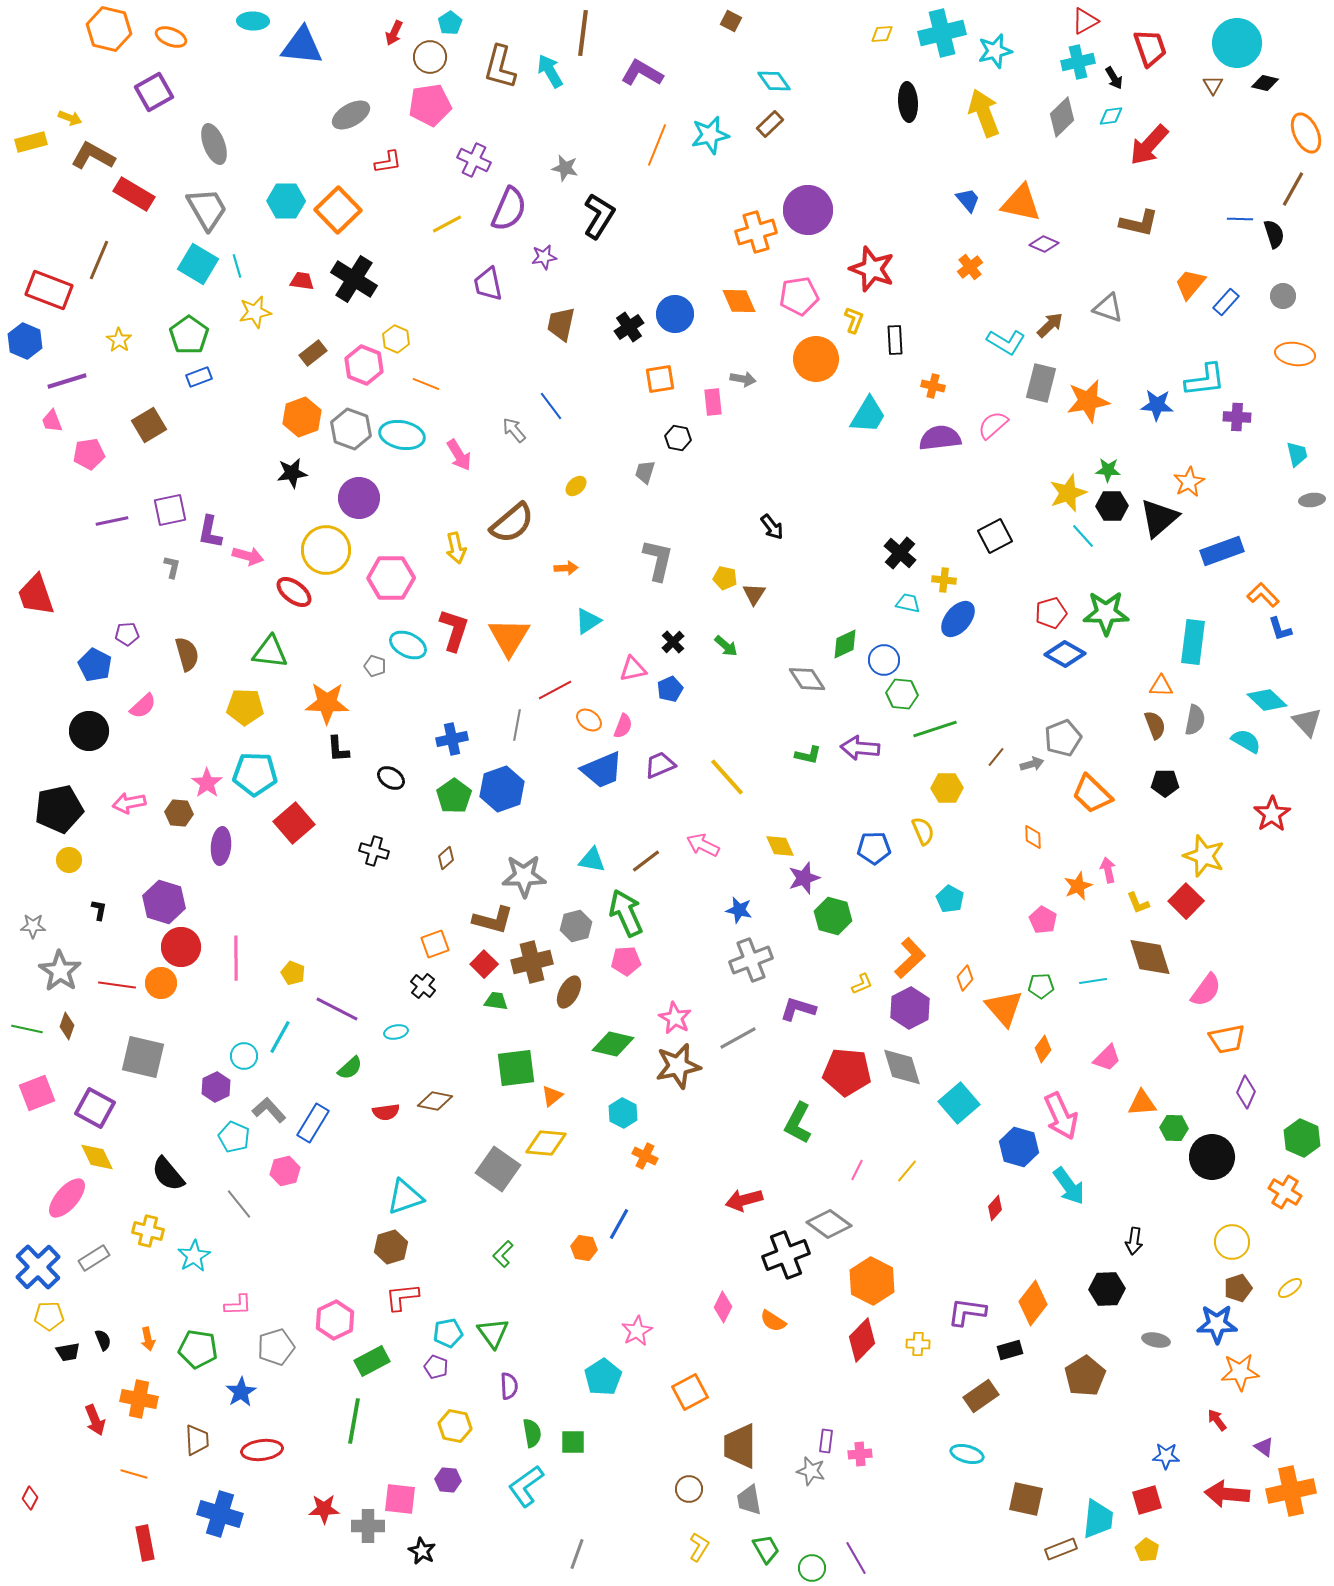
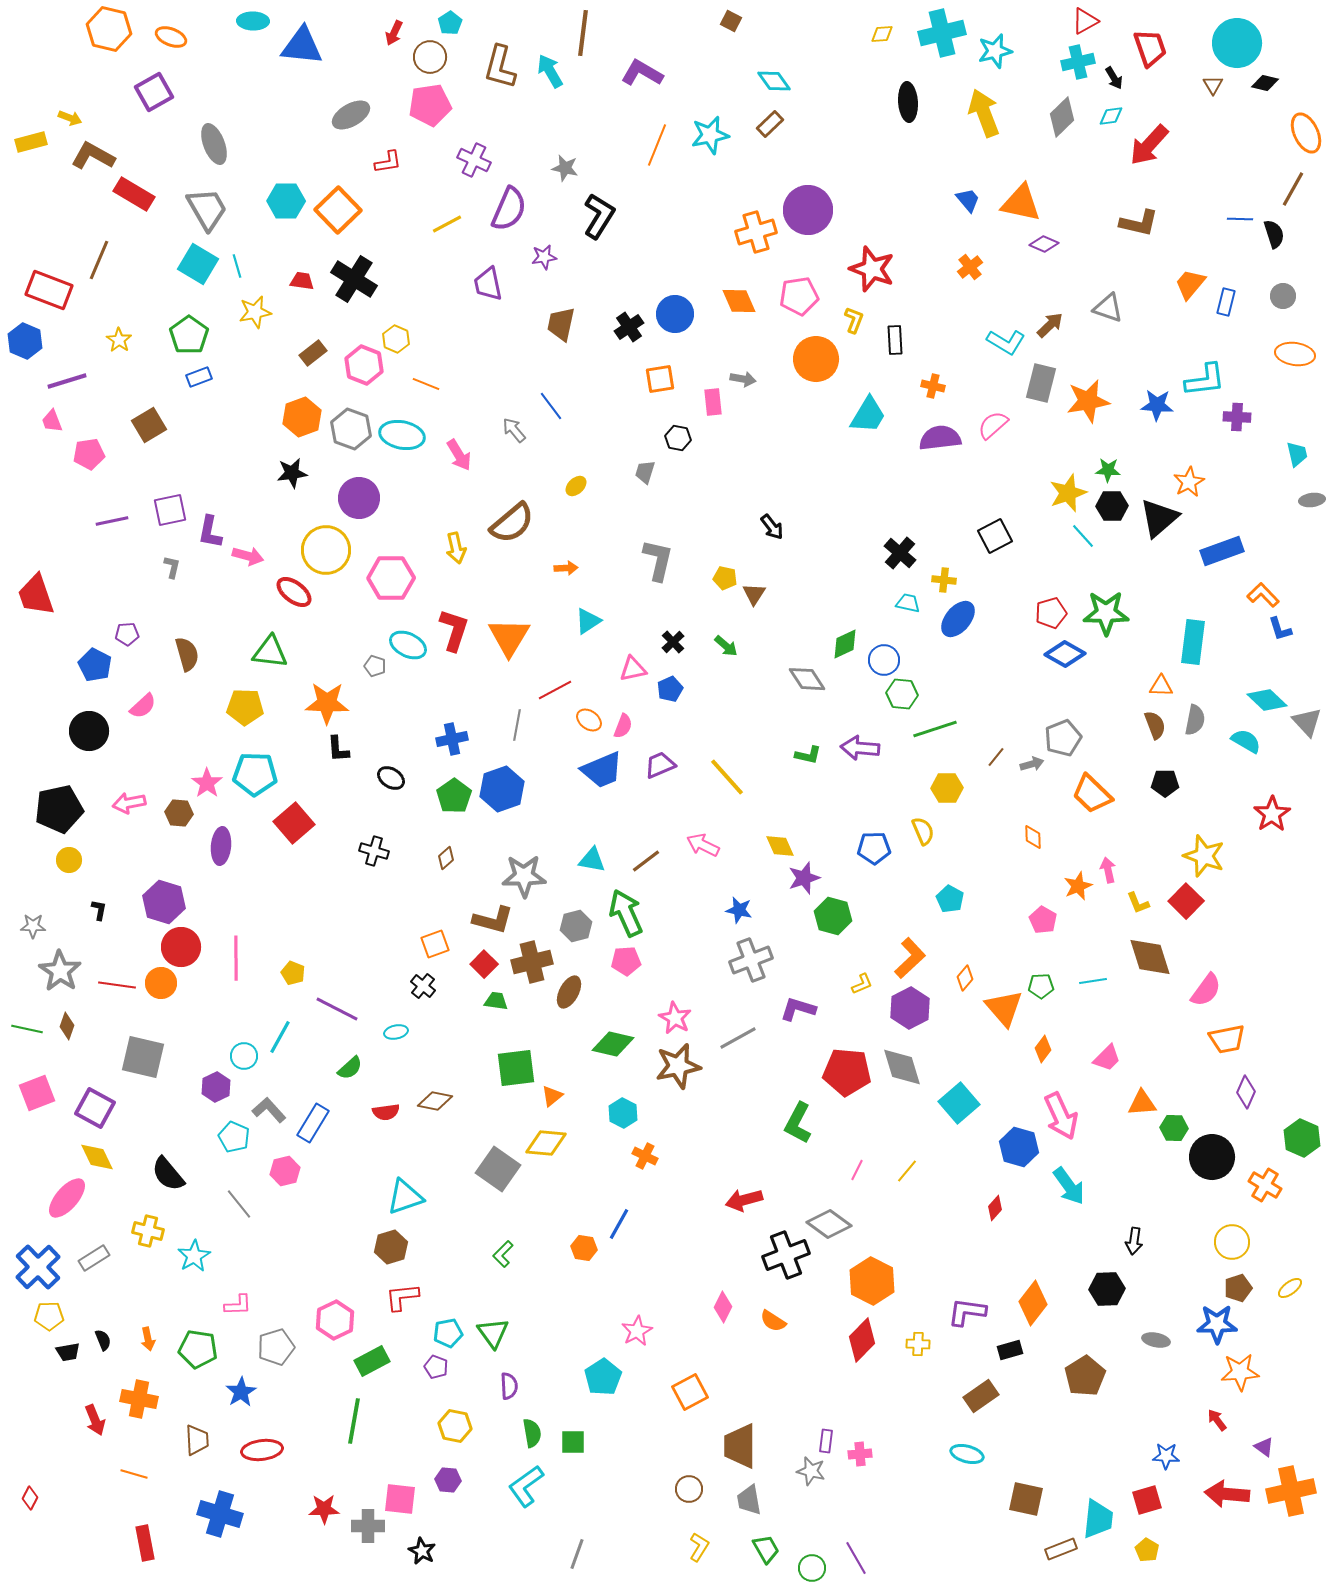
blue rectangle at (1226, 302): rotated 28 degrees counterclockwise
orange cross at (1285, 1192): moved 20 px left, 7 px up
